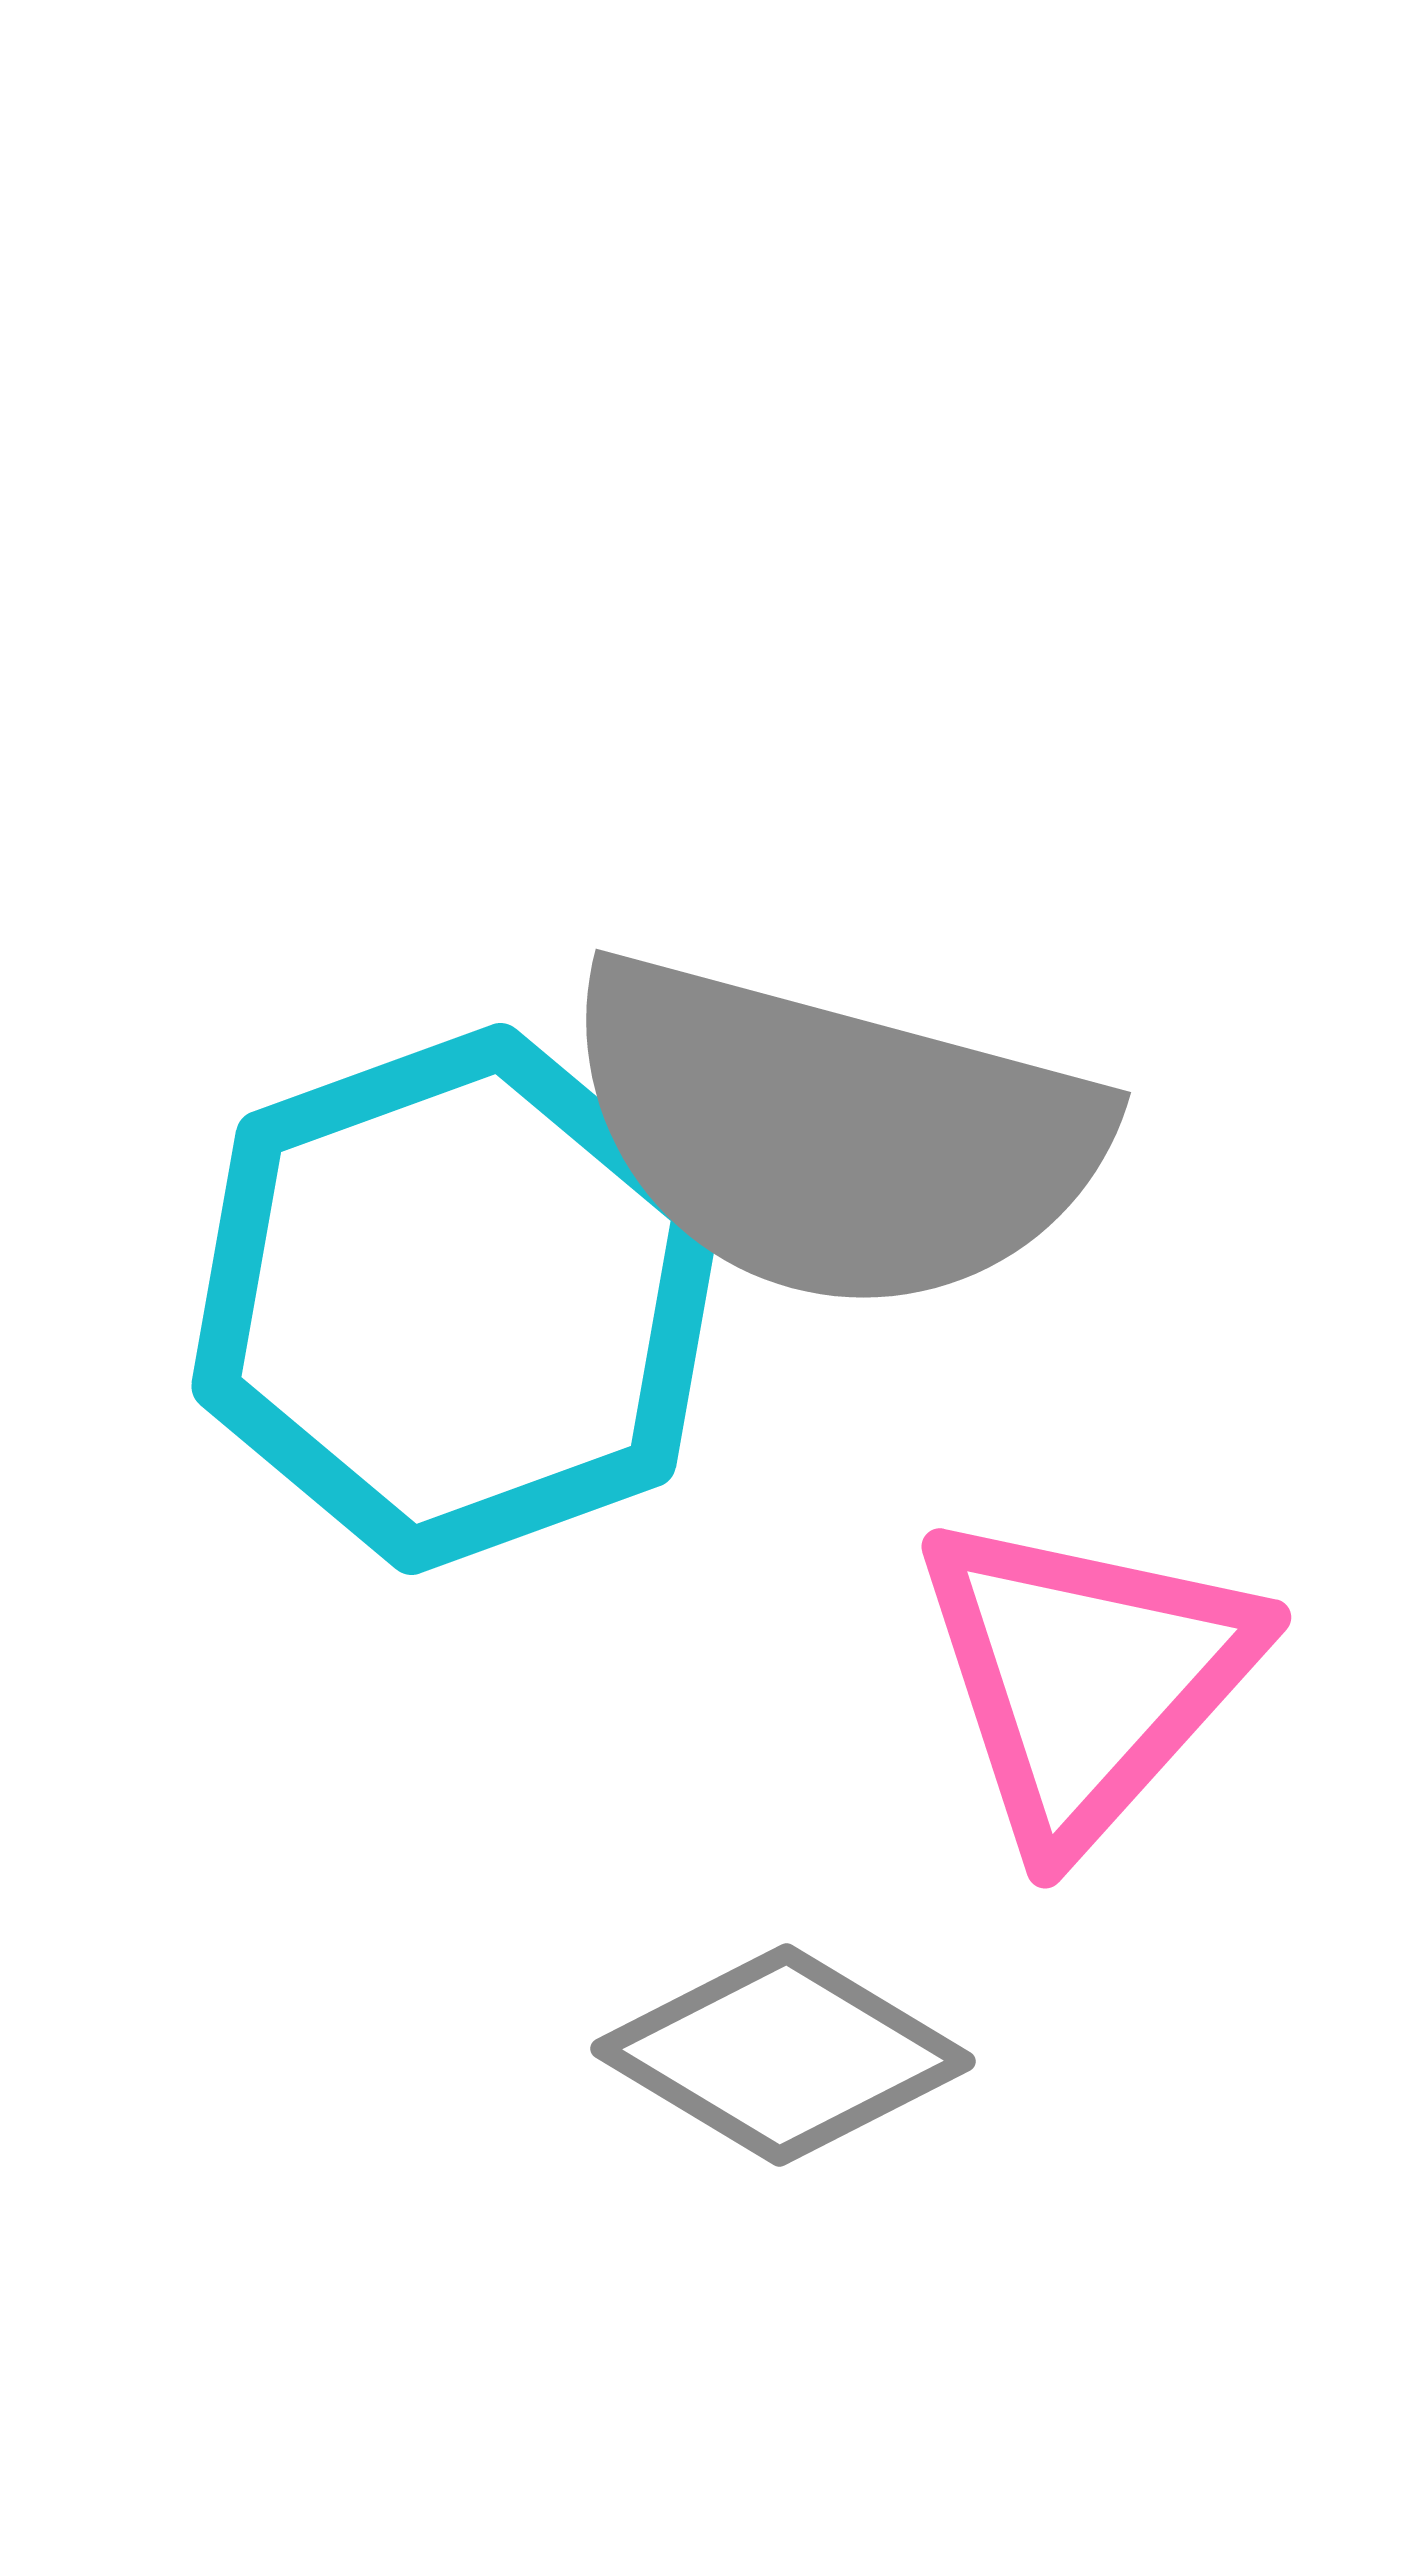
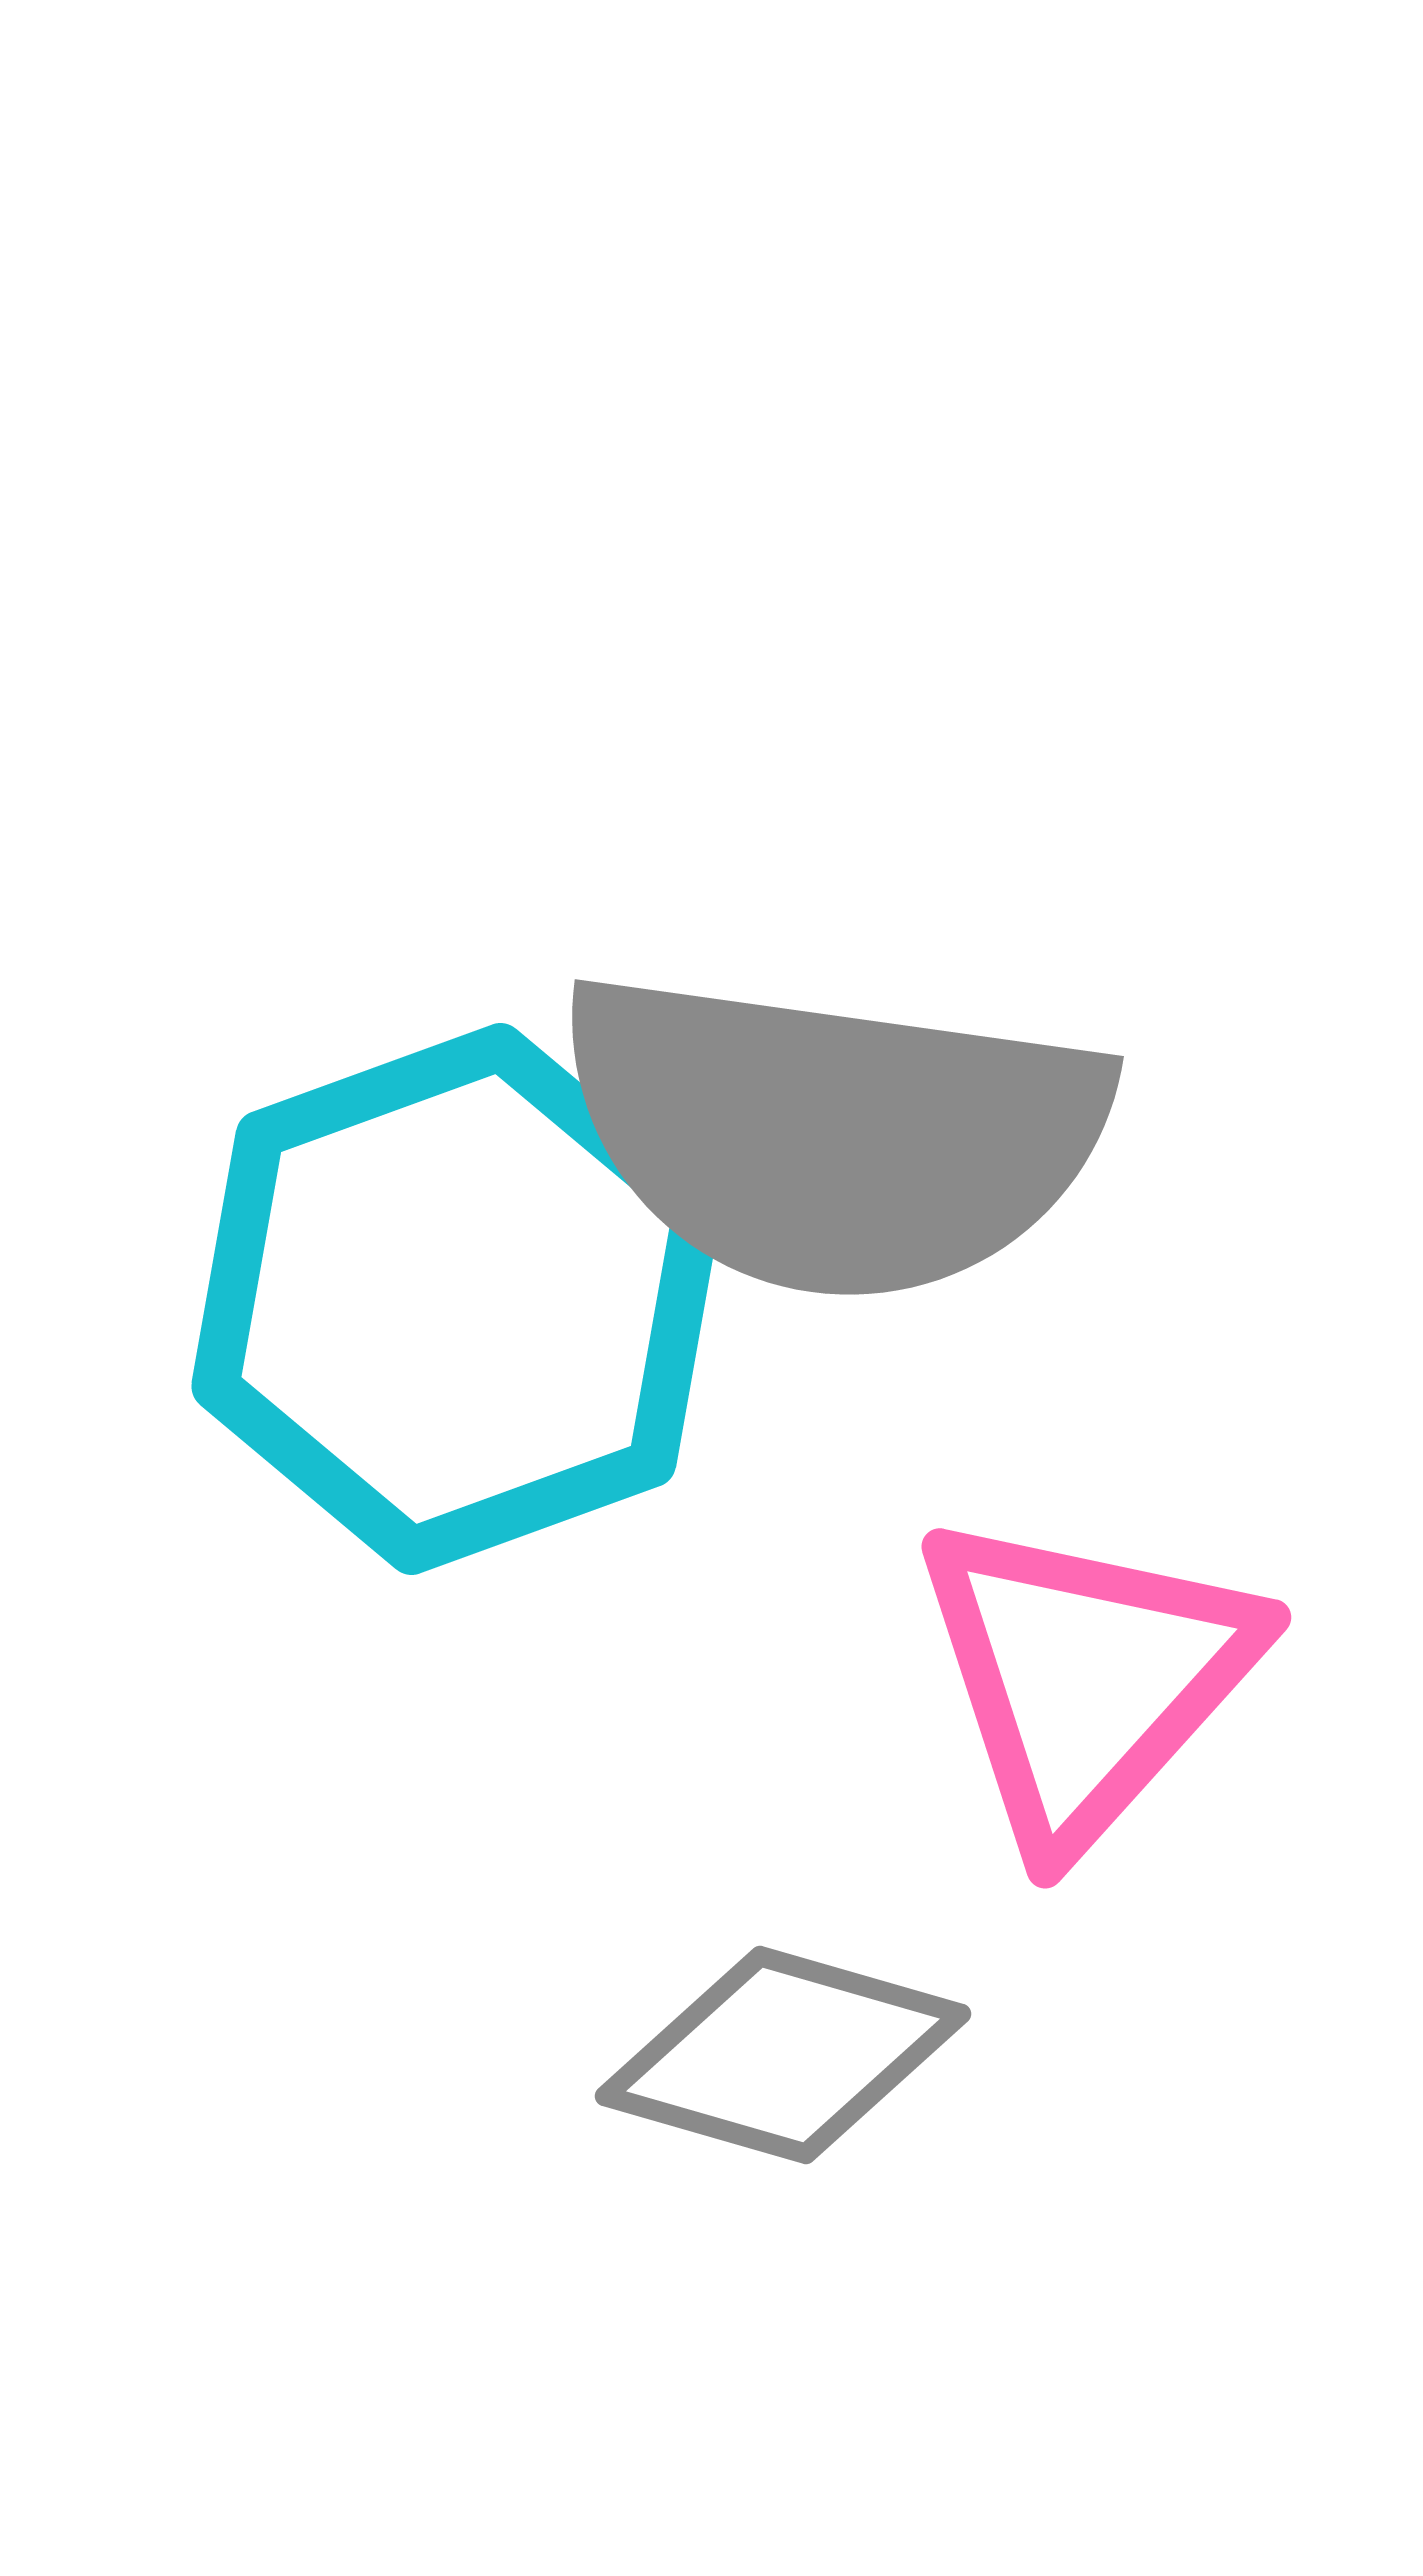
gray semicircle: rotated 7 degrees counterclockwise
gray diamond: rotated 15 degrees counterclockwise
